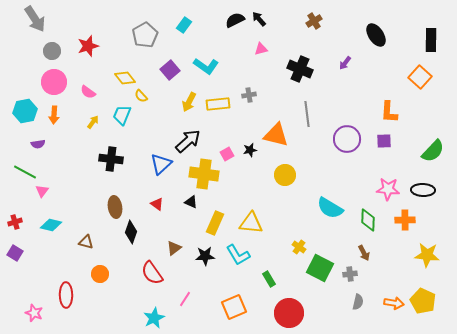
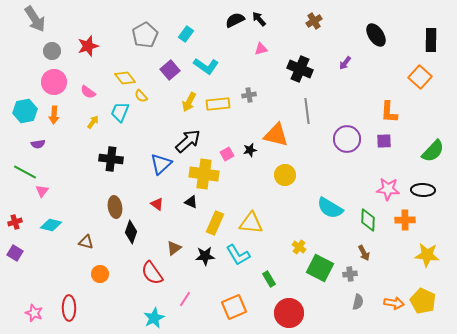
cyan rectangle at (184, 25): moved 2 px right, 9 px down
gray line at (307, 114): moved 3 px up
cyan trapezoid at (122, 115): moved 2 px left, 3 px up
red ellipse at (66, 295): moved 3 px right, 13 px down
